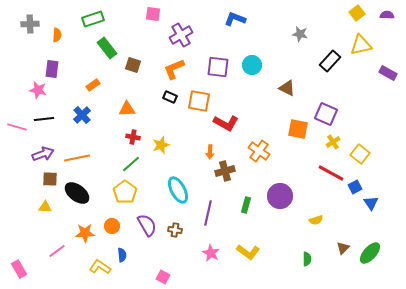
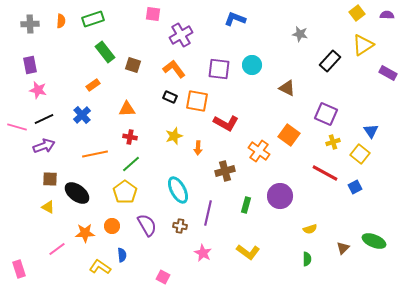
orange semicircle at (57, 35): moved 4 px right, 14 px up
yellow triangle at (361, 45): moved 2 px right; rotated 20 degrees counterclockwise
green rectangle at (107, 48): moved 2 px left, 4 px down
purple square at (218, 67): moved 1 px right, 2 px down
purple rectangle at (52, 69): moved 22 px left, 4 px up; rotated 18 degrees counterclockwise
orange L-shape at (174, 69): rotated 75 degrees clockwise
orange square at (199, 101): moved 2 px left
black line at (44, 119): rotated 18 degrees counterclockwise
orange square at (298, 129): moved 9 px left, 6 px down; rotated 25 degrees clockwise
red cross at (133, 137): moved 3 px left
yellow cross at (333, 142): rotated 16 degrees clockwise
yellow star at (161, 145): moved 13 px right, 9 px up
orange arrow at (210, 152): moved 12 px left, 4 px up
purple arrow at (43, 154): moved 1 px right, 8 px up
orange line at (77, 158): moved 18 px right, 4 px up
red line at (331, 173): moved 6 px left
blue triangle at (371, 203): moved 72 px up
yellow triangle at (45, 207): moved 3 px right; rotated 24 degrees clockwise
yellow semicircle at (316, 220): moved 6 px left, 9 px down
brown cross at (175, 230): moved 5 px right, 4 px up
pink line at (57, 251): moved 2 px up
pink star at (211, 253): moved 8 px left
green ellipse at (370, 253): moved 4 px right, 12 px up; rotated 70 degrees clockwise
pink rectangle at (19, 269): rotated 12 degrees clockwise
